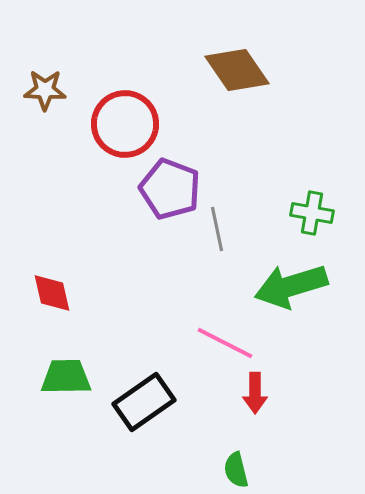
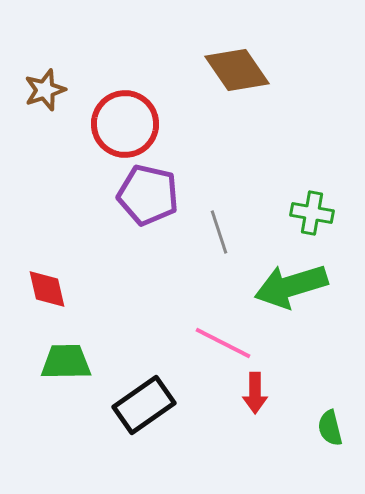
brown star: rotated 21 degrees counterclockwise
purple pentagon: moved 22 px left, 6 px down; rotated 8 degrees counterclockwise
gray line: moved 2 px right, 3 px down; rotated 6 degrees counterclockwise
red diamond: moved 5 px left, 4 px up
pink line: moved 2 px left
green trapezoid: moved 15 px up
black rectangle: moved 3 px down
green semicircle: moved 94 px right, 42 px up
